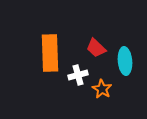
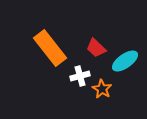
orange rectangle: moved 5 px up; rotated 36 degrees counterclockwise
cyan ellipse: rotated 60 degrees clockwise
white cross: moved 2 px right, 1 px down
